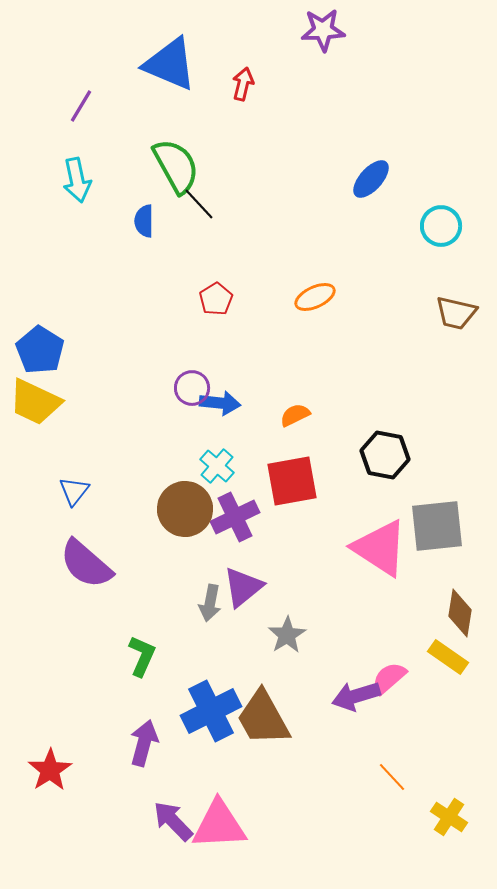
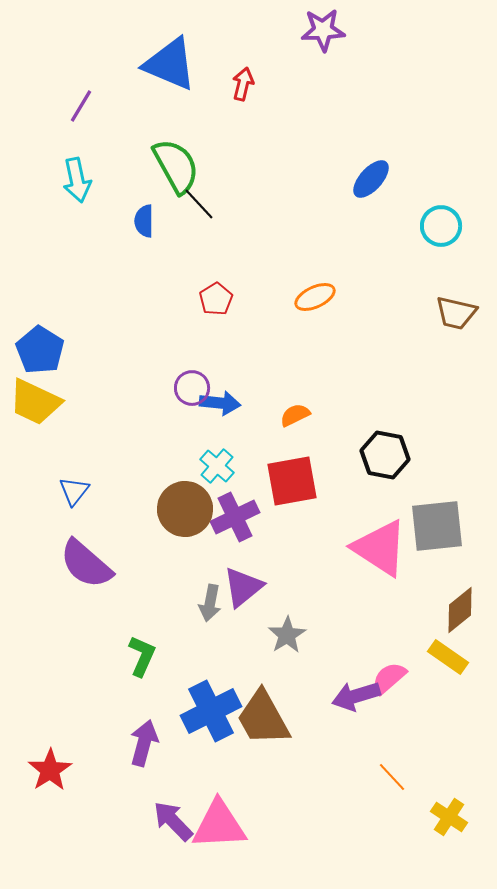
brown diamond at (460, 613): moved 3 px up; rotated 42 degrees clockwise
